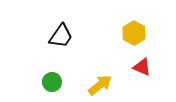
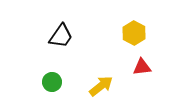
red triangle: rotated 30 degrees counterclockwise
yellow arrow: moved 1 px right, 1 px down
